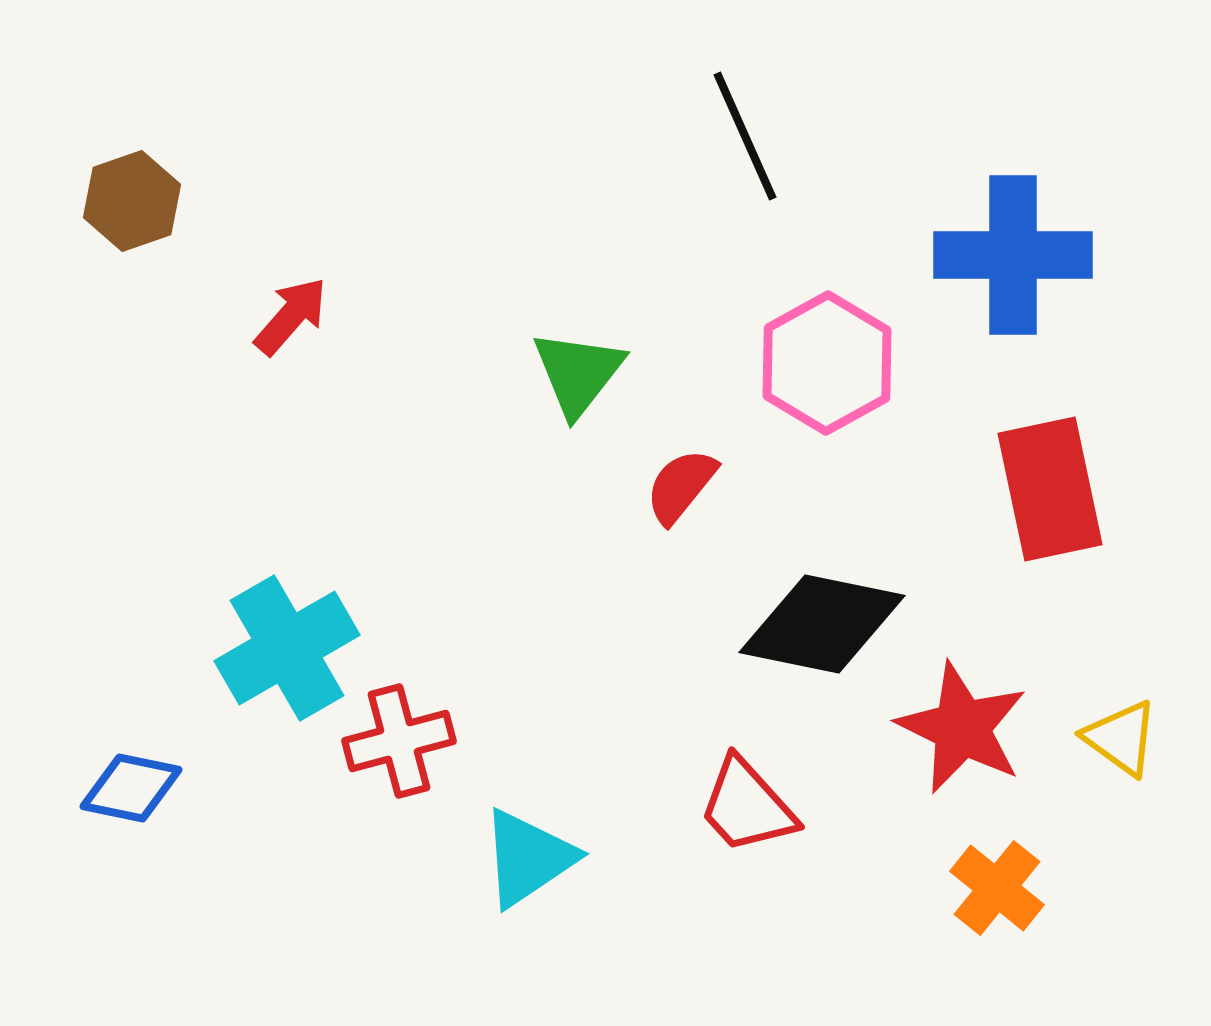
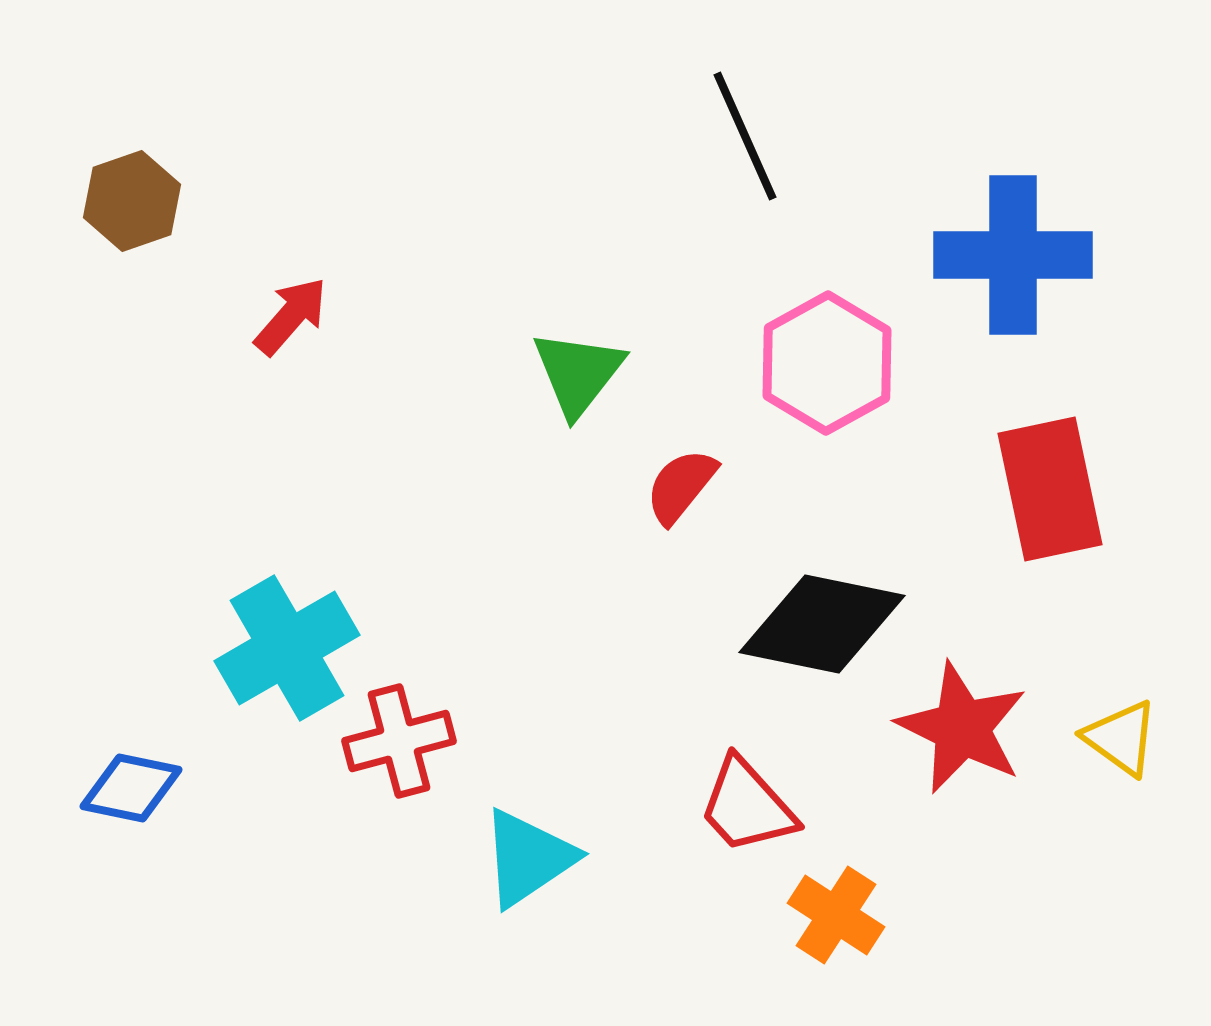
orange cross: moved 161 px left, 27 px down; rotated 6 degrees counterclockwise
